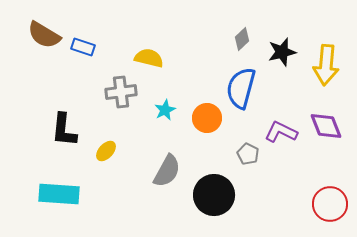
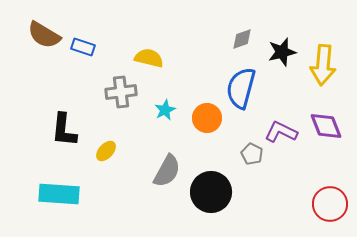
gray diamond: rotated 25 degrees clockwise
yellow arrow: moved 3 px left
gray pentagon: moved 4 px right
black circle: moved 3 px left, 3 px up
